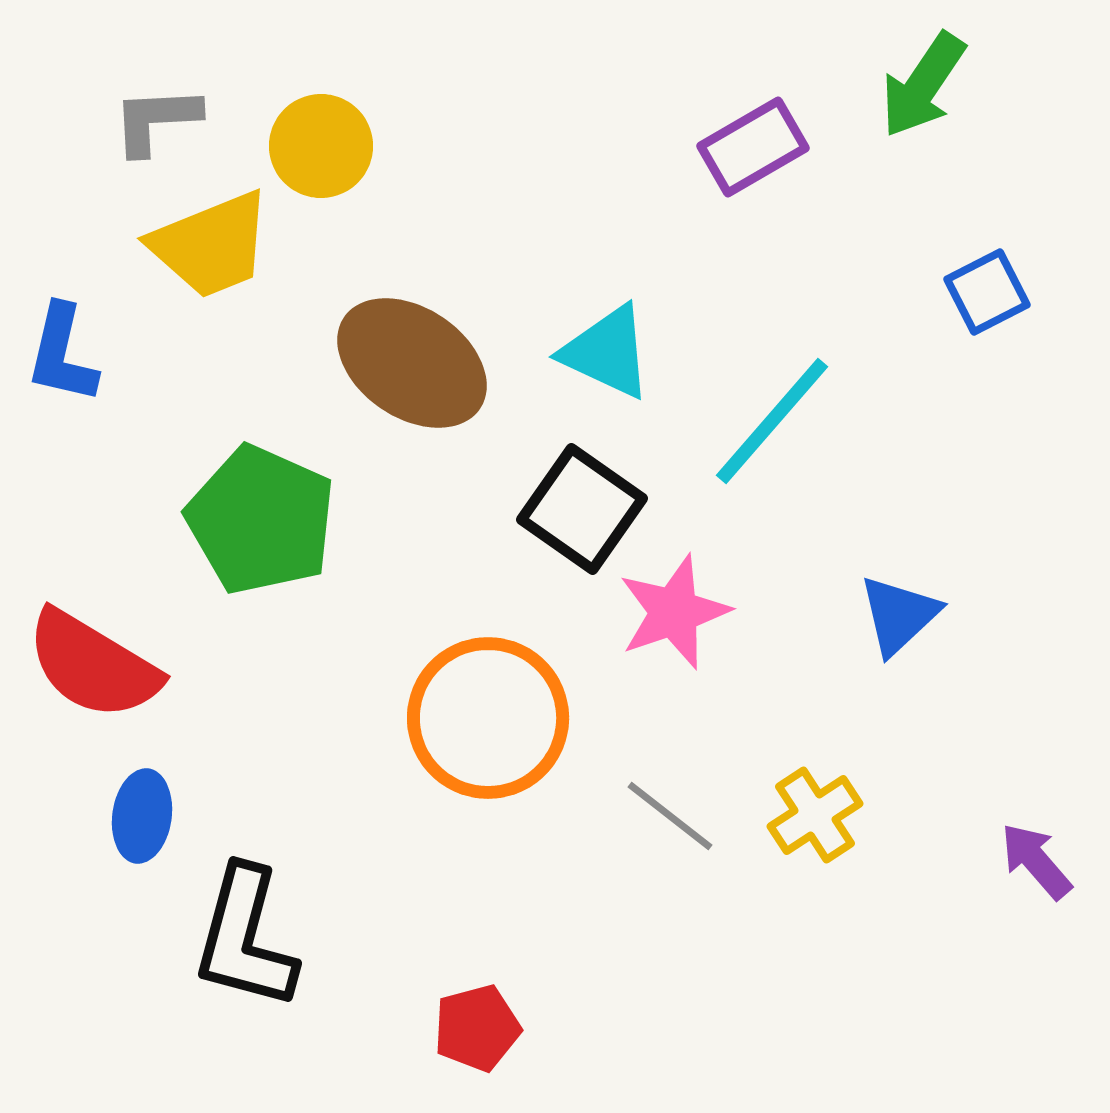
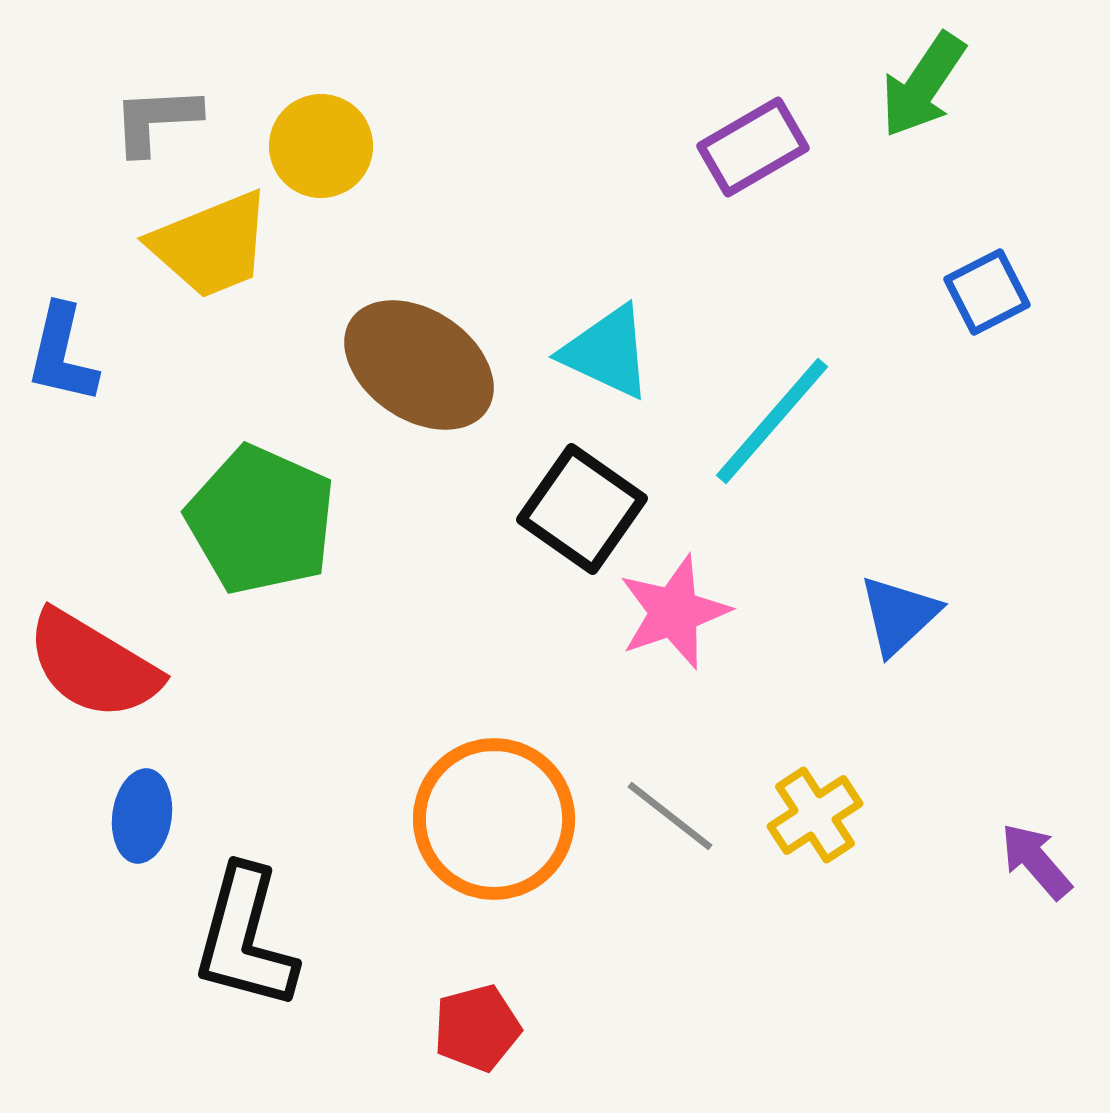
brown ellipse: moved 7 px right, 2 px down
orange circle: moved 6 px right, 101 px down
